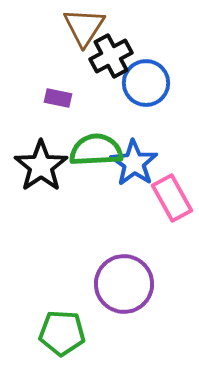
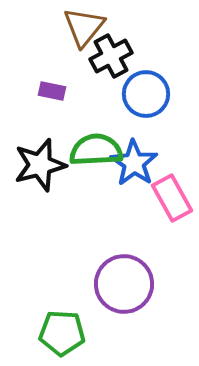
brown triangle: rotated 6 degrees clockwise
blue circle: moved 11 px down
purple rectangle: moved 6 px left, 7 px up
black star: moved 1 px left, 1 px up; rotated 20 degrees clockwise
